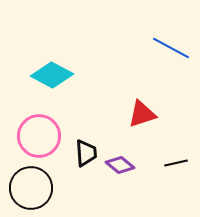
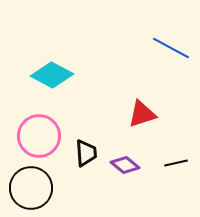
purple diamond: moved 5 px right
